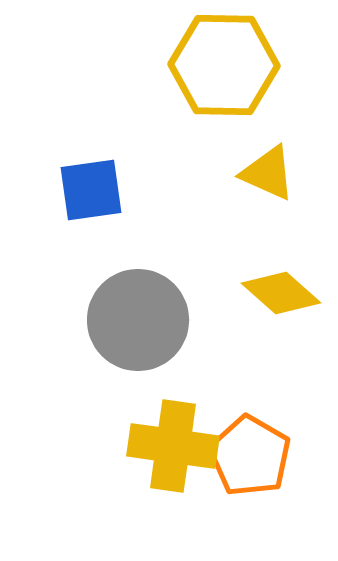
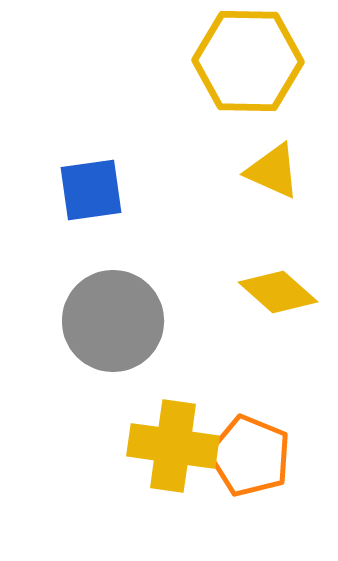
yellow hexagon: moved 24 px right, 4 px up
yellow triangle: moved 5 px right, 2 px up
yellow diamond: moved 3 px left, 1 px up
gray circle: moved 25 px left, 1 px down
orange pentagon: rotated 8 degrees counterclockwise
